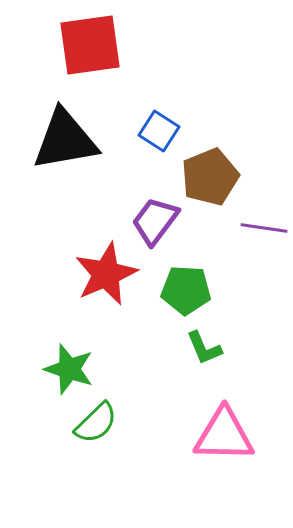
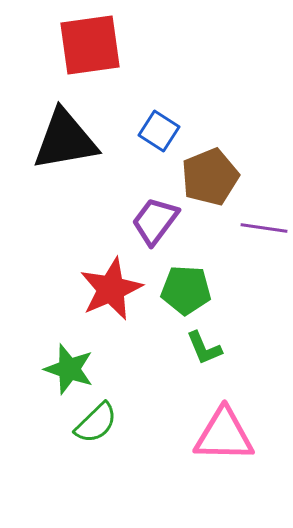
red star: moved 5 px right, 15 px down
